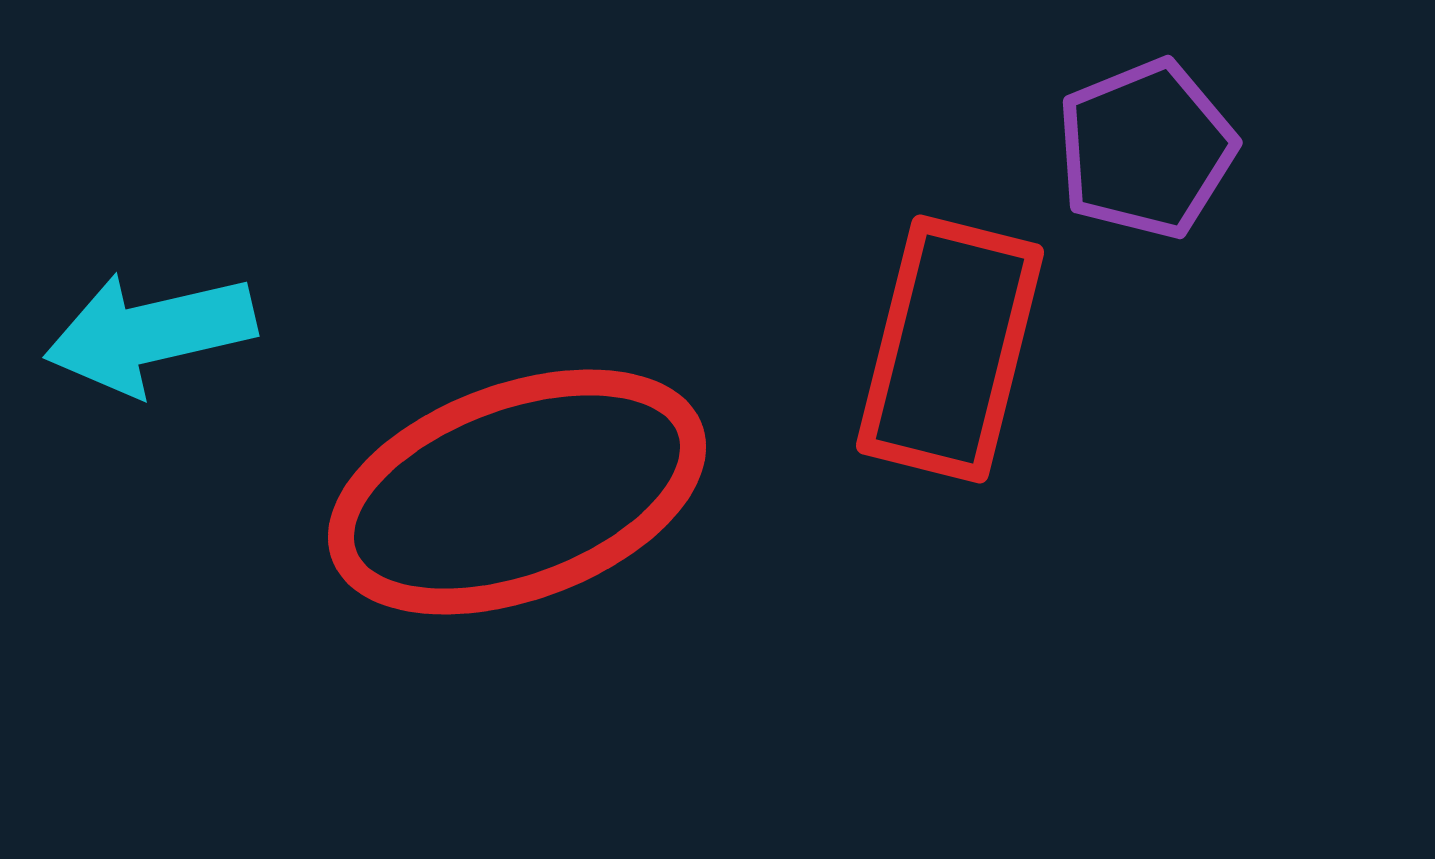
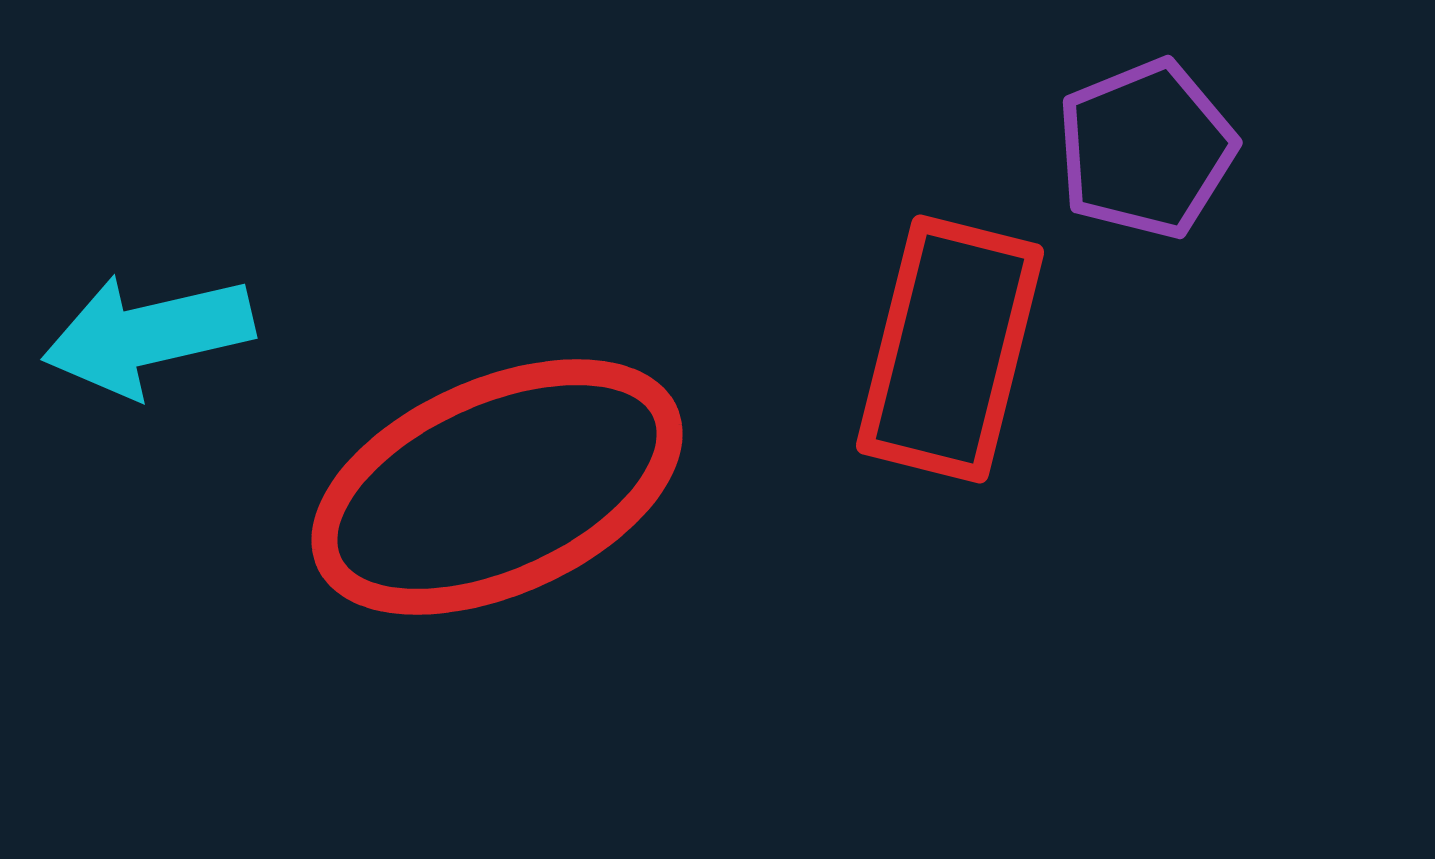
cyan arrow: moved 2 px left, 2 px down
red ellipse: moved 20 px left, 5 px up; rotated 4 degrees counterclockwise
